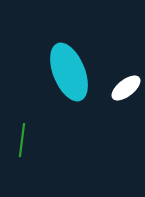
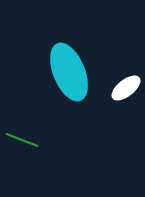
green line: rotated 76 degrees counterclockwise
